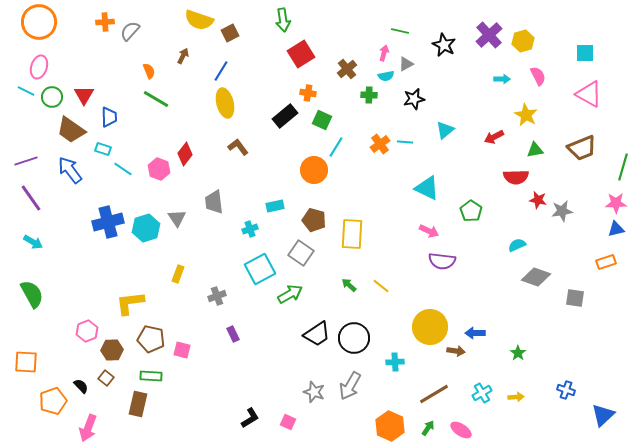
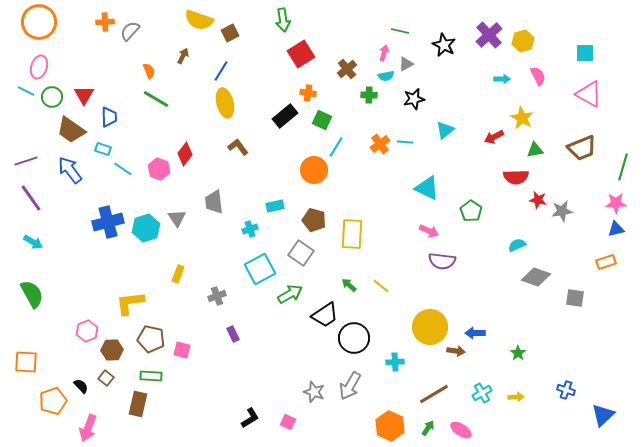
yellow star at (526, 115): moved 4 px left, 3 px down
black trapezoid at (317, 334): moved 8 px right, 19 px up
